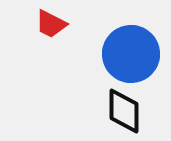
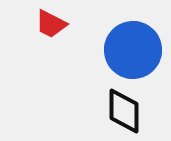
blue circle: moved 2 px right, 4 px up
